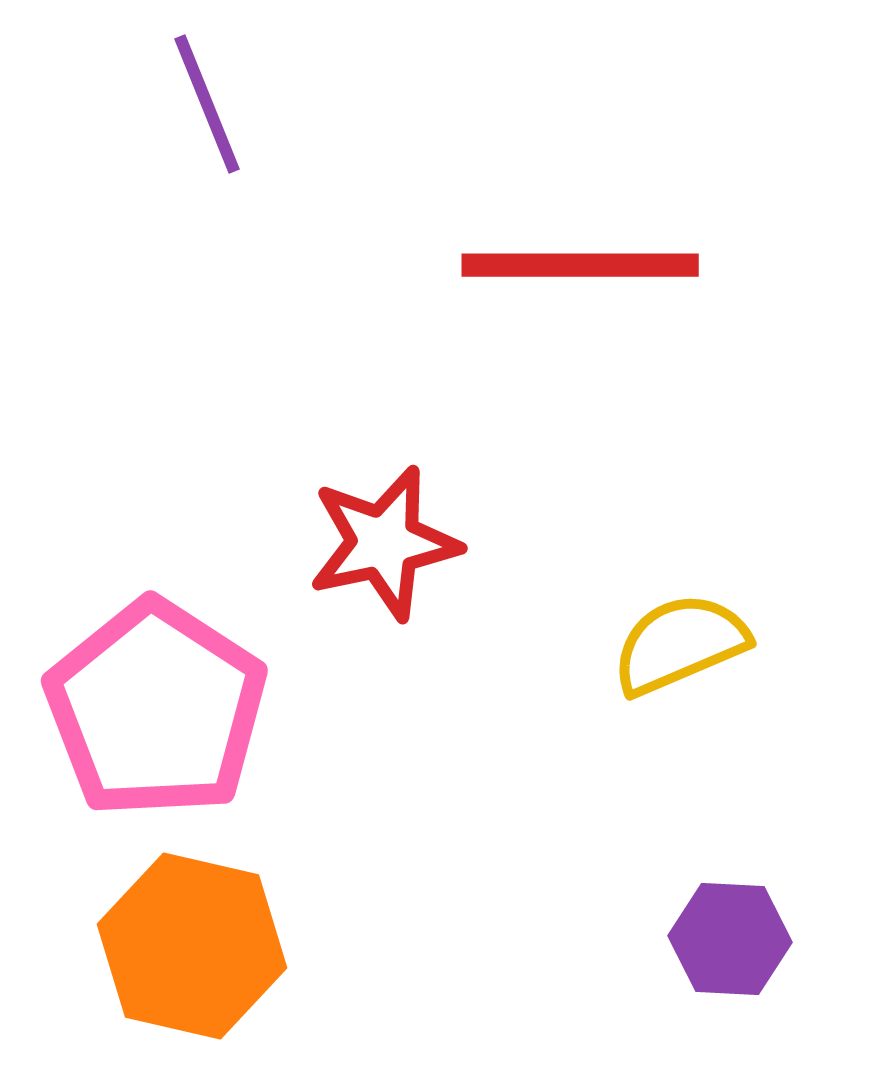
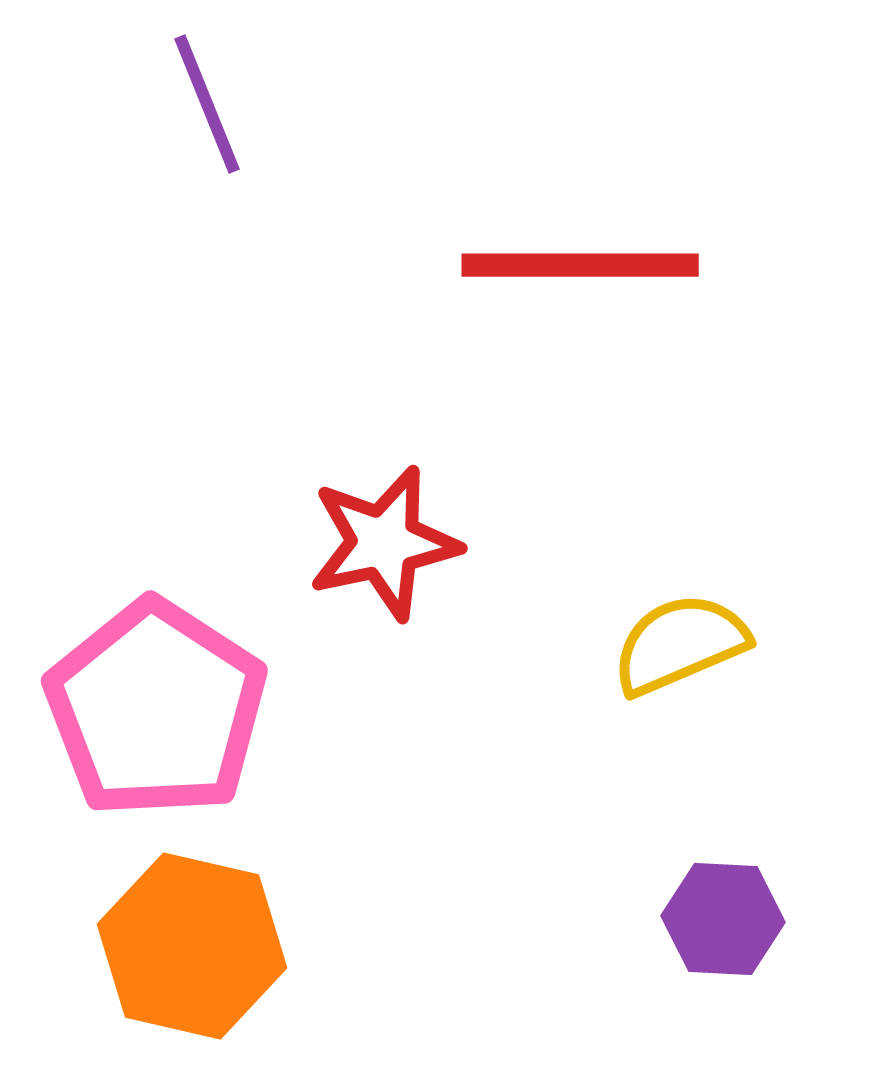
purple hexagon: moved 7 px left, 20 px up
